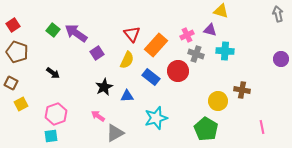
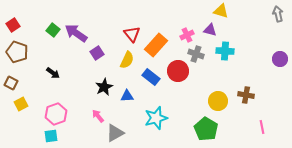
purple circle: moved 1 px left
brown cross: moved 4 px right, 5 px down
pink arrow: rotated 16 degrees clockwise
